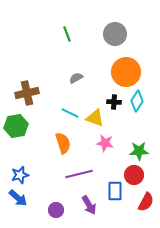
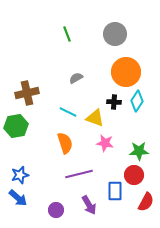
cyan line: moved 2 px left, 1 px up
orange semicircle: moved 2 px right
